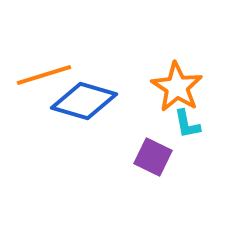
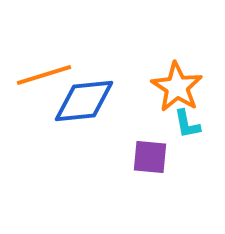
blue diamond: rotated 22 degrees counterclockwise
purple square: moved 3 px left; rotated 21 degrees counterclockwise
